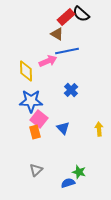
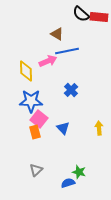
red rectangle: moved 33 px right; rotated 48 degrees clockwise
yellow arrow: moved 1 px up
